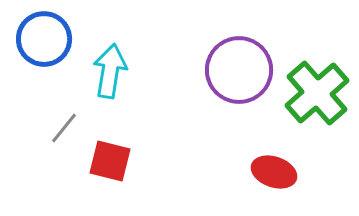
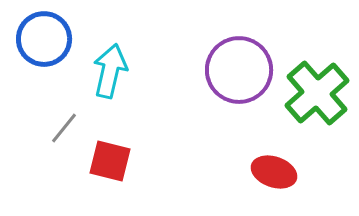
cyan arrow: rotated 4 degrees clockwise
